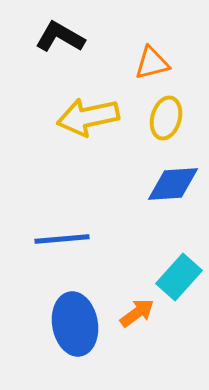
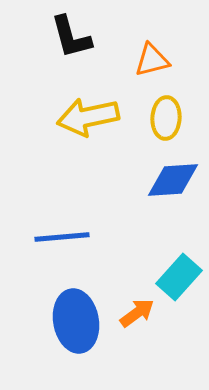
black L-shape: moved 11 px right; rotated 135 degrees counterclockwise
orange triangle: moved 3 px up
yellow ellipse: rotated 12 degrees counterclockwise
blue diamond: moved 4 px up
blue line: moved 2 px up
blue ellipse: moved 1 px right, 3 px up
